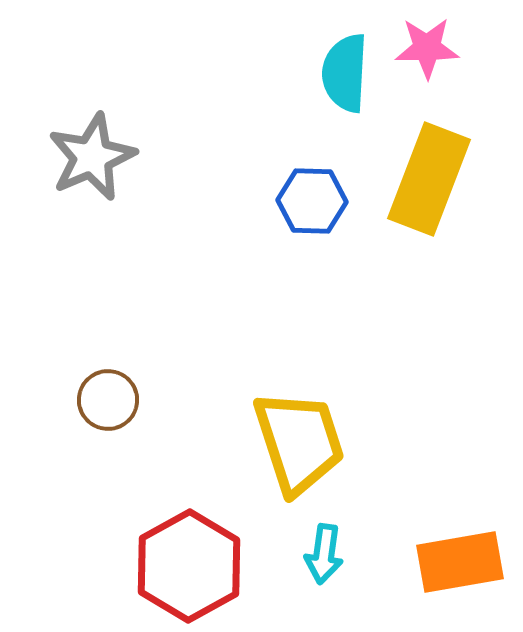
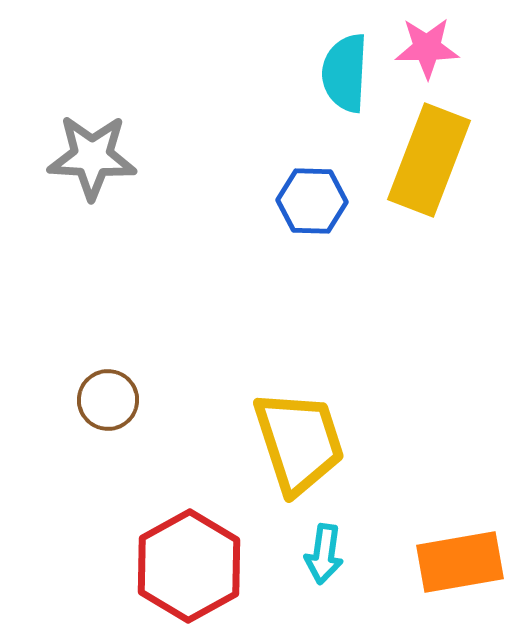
gray star: rotated 26 degrees clockwise
yellow rectangle: moved 19 px up
